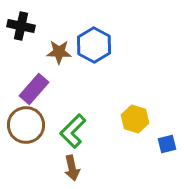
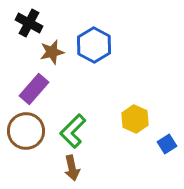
black cross: moved 8 px right, 3 px up; rotated 16 degrees clockwise
brown star: moved 7 px left; rotated 15 degrees counterclockwise
yellow hexagon: rotated 8 degrees clockwise
brown circle: moved 6 px down
blue square: rotated 18 degrees counterclockwise
